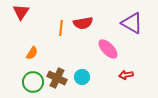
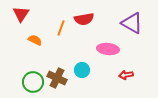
red triangle: moved 2 px down
red semicircle: moved 1 px right, 4 px up
orange line: rotated 14 degrees clockwise
pink ellipse: rotated 40 degrees counterclockwise
orange semicircle: moved 3 px right, 13 px up; rotated 96 degrees counterclockwise
cyan circle: moved 7 px up
